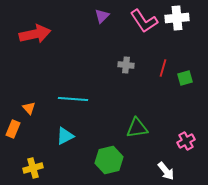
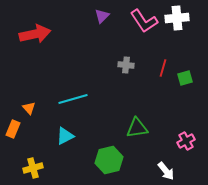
cyan line: rotated 20 degrees counterclockwise
